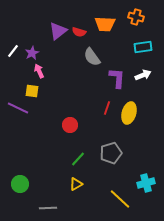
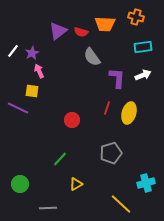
red semicircle: moved 2 px right
red circle: moved 2 px right, 5 px up
green line: moved 18 px left
yellow line: moved 1 px right, 5 px down
